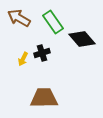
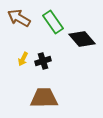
black cross: moved 1 px right, 8 px down
